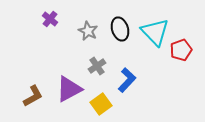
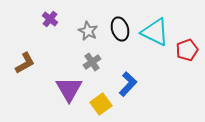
cyan triangle: rotated 20 degrees counterclockwise
red pentagon: moved 6 px right
gray cross: moved 5 px left, 4 px up
blue L-shape: moved 1 px right, 4 px down
purple triangle: rotated 32 degrees counterclockwise
brown L-shape: moved 8 px left, 33 px up
